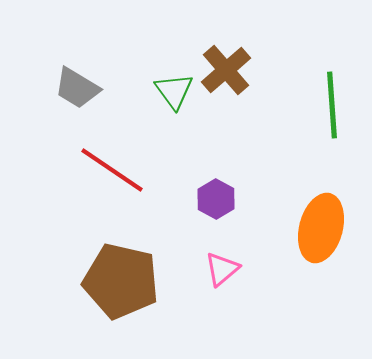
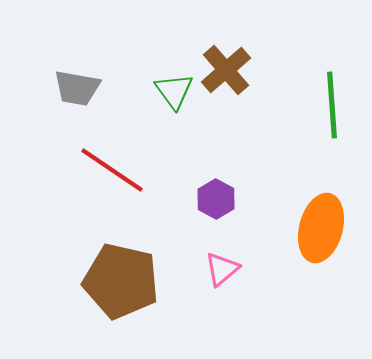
gray trapezoid: rotated 21 degrees counterclockwise
